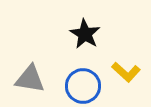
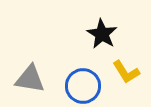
black star: moved 17 px right
yellow L-shape: rotated 16 degrees clockwise
